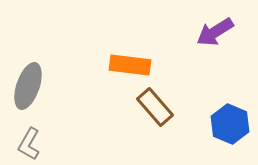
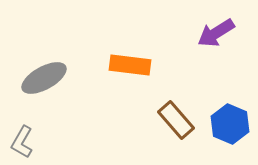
purple arrow: moved 1 px right, 1 px down
gray ellipse: moved 16 px right, 8 px up; rotated 42 degrees clockwise
brown rectangle: moved 21 px right, 13 px down
gray L-shape: moved 7 px left, 2 px up
